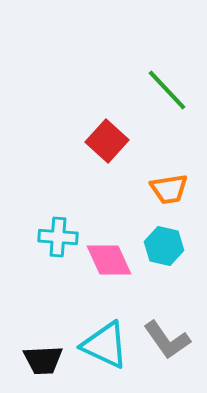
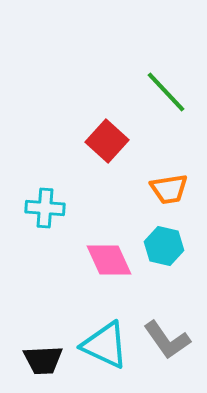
green line: moved 1 px left, 2 px down
cyan cross: moved 13 px left, 29 px up
